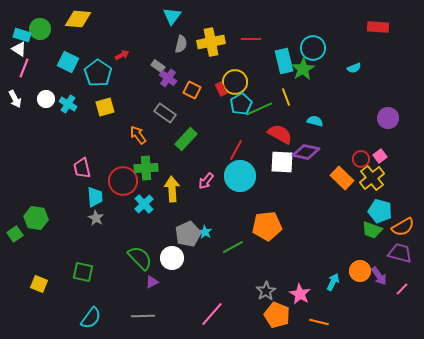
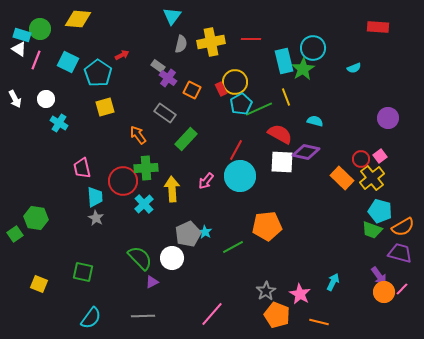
pink line at (24, 68): moved 12 px right, 8 px up
cyan cross at (68, 104): moved 9 px left, 19 px down
orange circle at (360, 271): moved 24 px right, 21 px down
